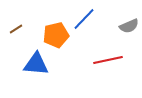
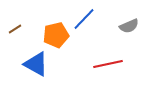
brown line: moved 1 px left
red line: moved 4 px down
blue triangle: rotated 24 degrees clockwise
